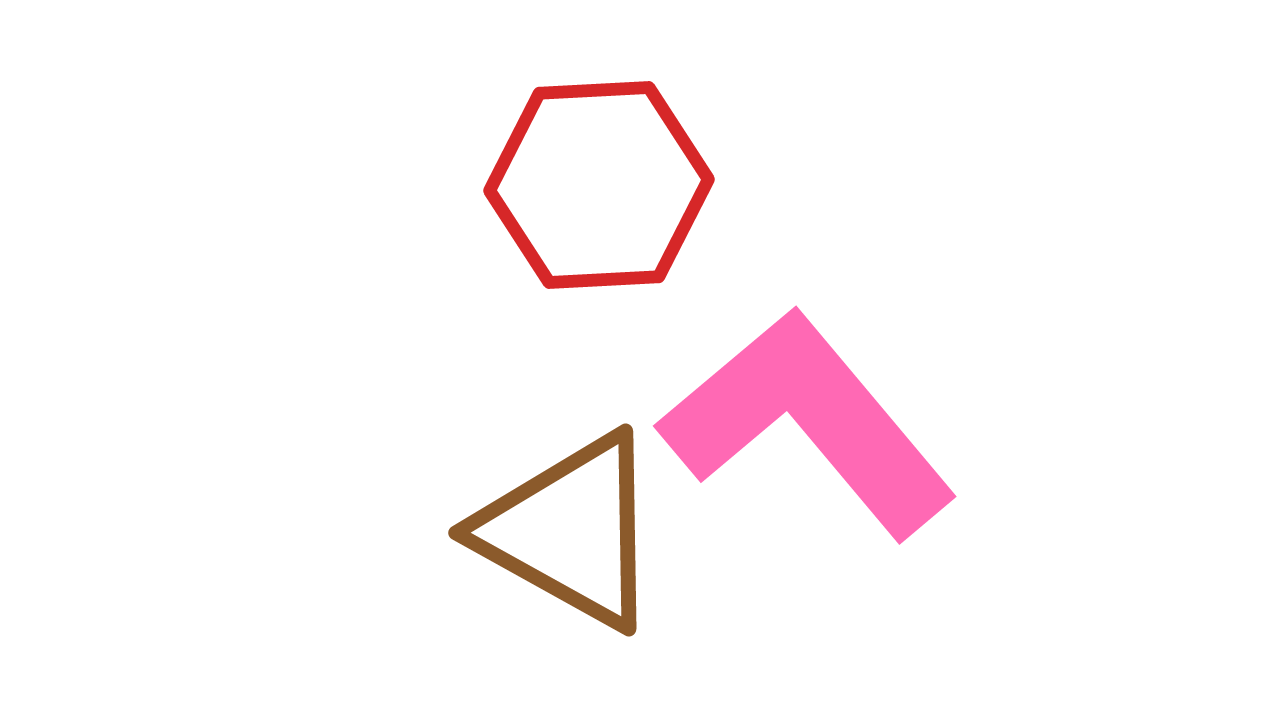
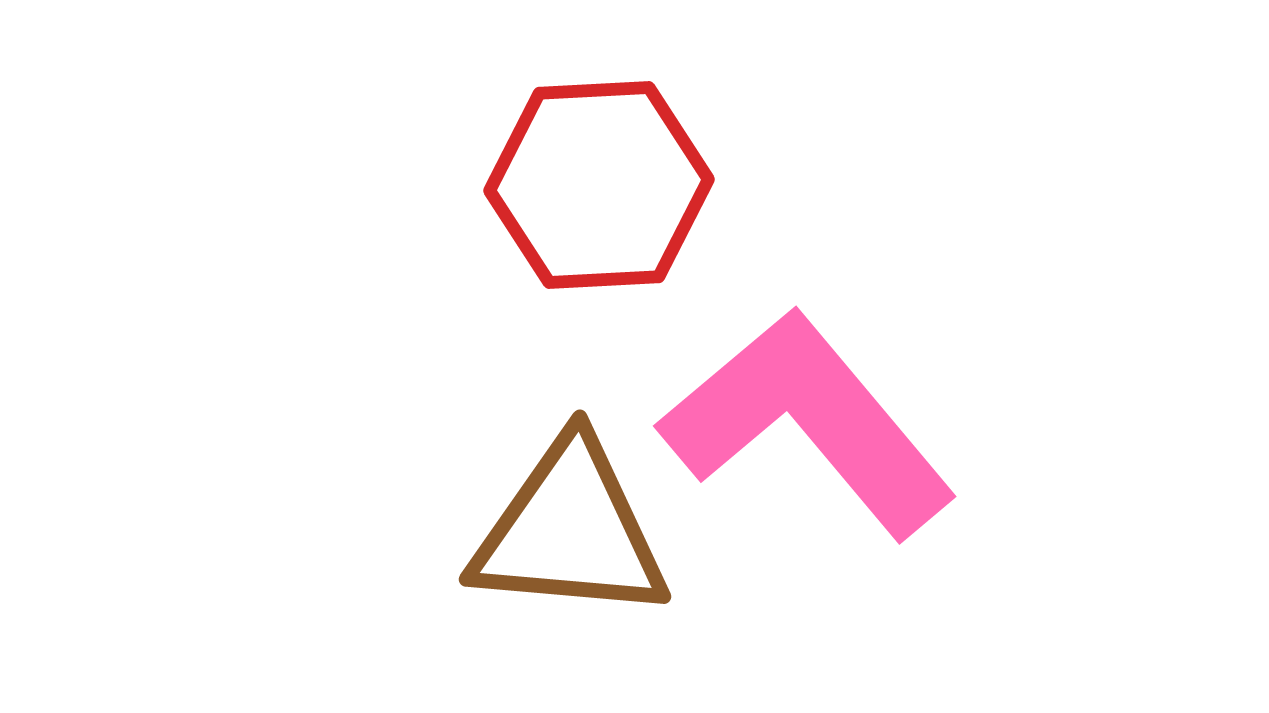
brown triangle: rotated 24 degrees counterclockwise
